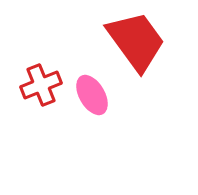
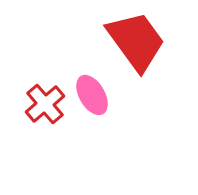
red cross: moved 4 px right, 19 px down; rotated 18 degrees counterclockwise
